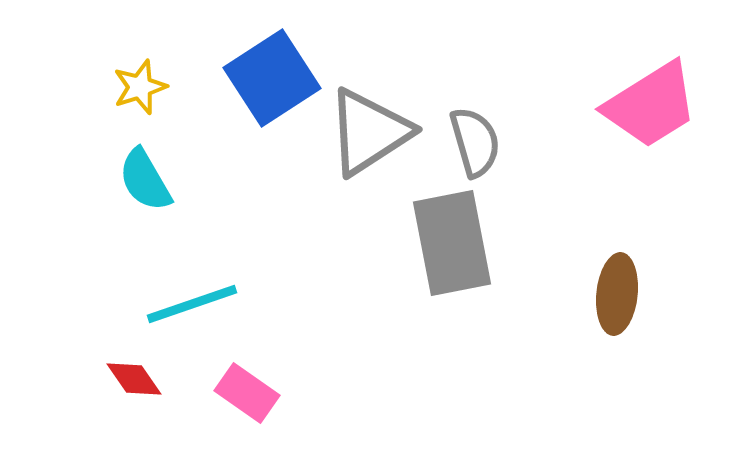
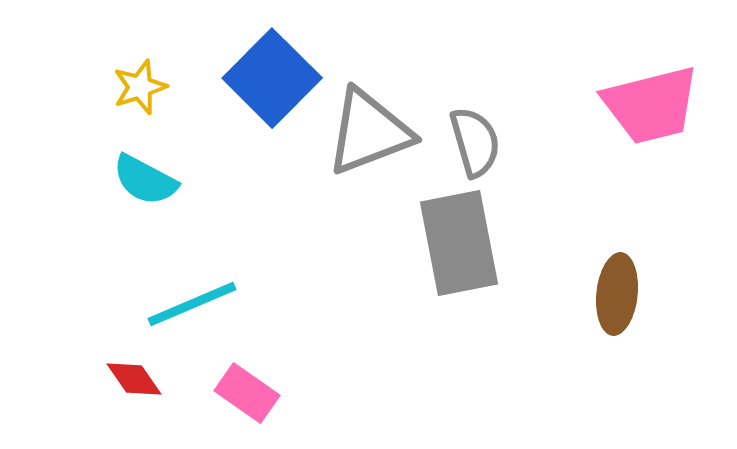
blue square: rotated 12 degrees counterclockwise
pink trapezoid: rotated 18 degrees clockwise
gray triangle: rotated 12 degrees clockwise
cyan semicircle: rotated 32 degrees counterclockwise
gray rectangle: moved 7 px right
cyan line: rotated 4 degrees counterclockwise
